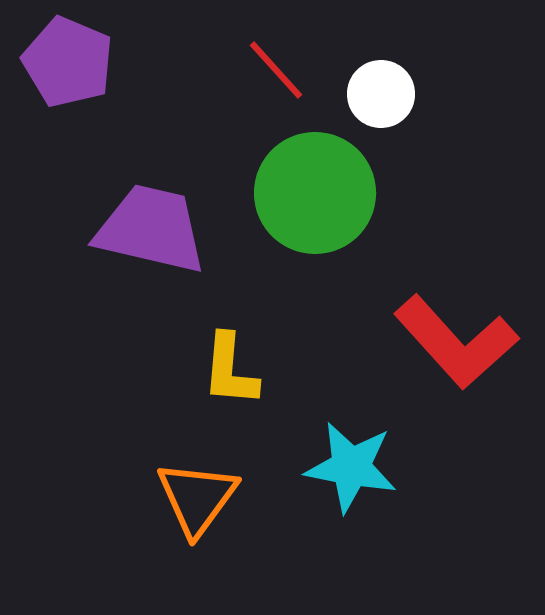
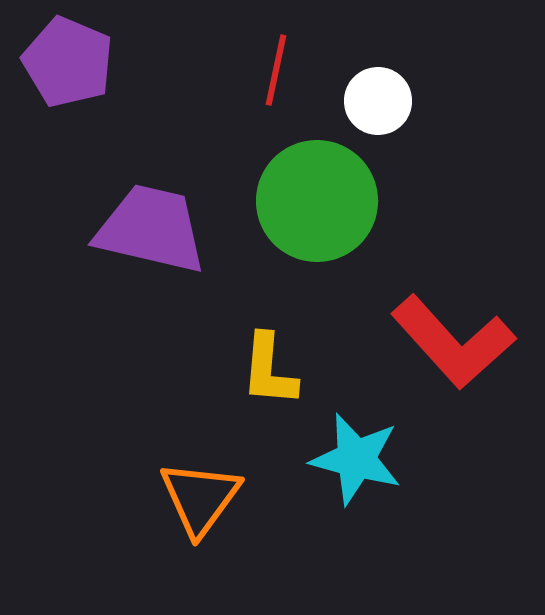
red line: rotated 54 degrees clockwise
white circle: moved 3 px left, 7 px down
green circle: moved 2 px right, 8 px down
red L-shape: moved 3 px left
yellow L-shape: moved 39 px right
cyan star: moved 5 px right, 8 px up; rotated 4 degrees clockwise
orange triangle: moved 3 px right
